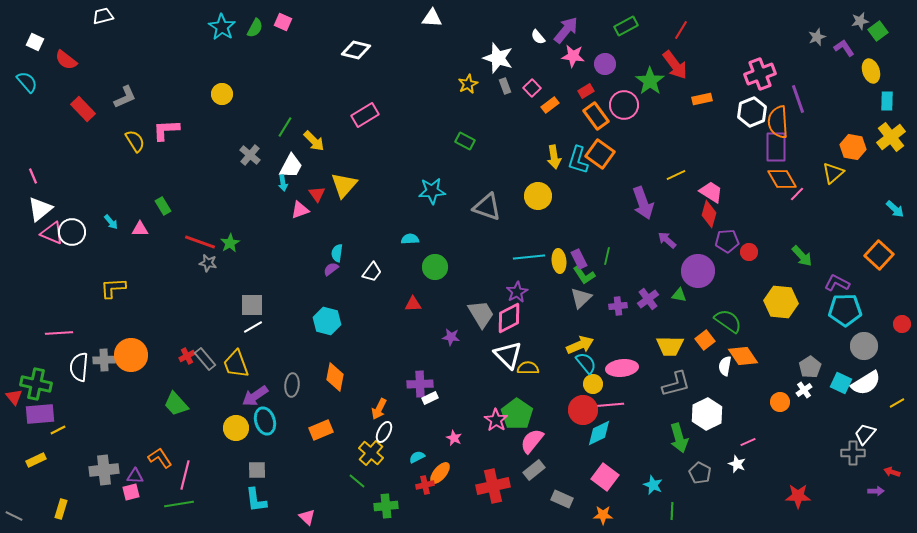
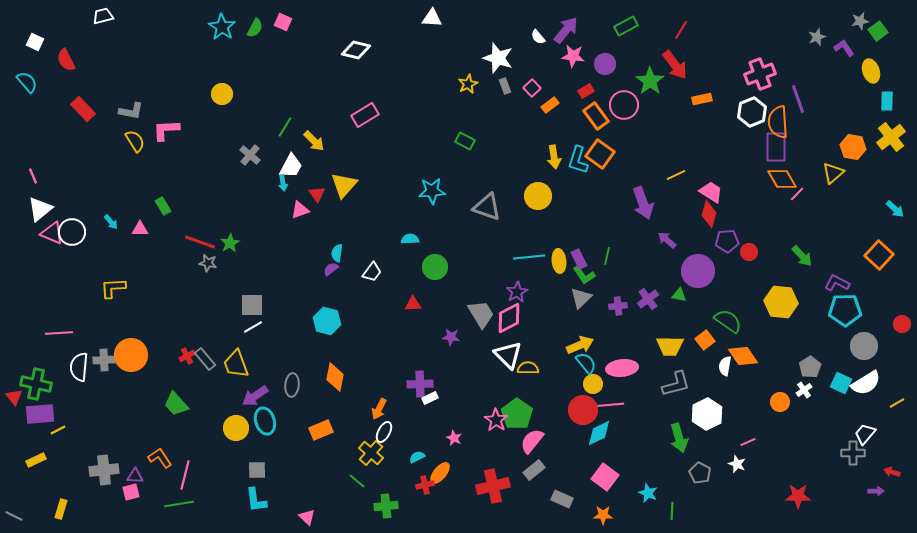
red semicircle at (66, 60): rotated 25 degrees clockwise
gray L-shape at (125, 97): moved 6 px right, 14 px down; rotated 35 degrees clockwise
cyan star at (653, 485): moved 5 px left, 8 px down
